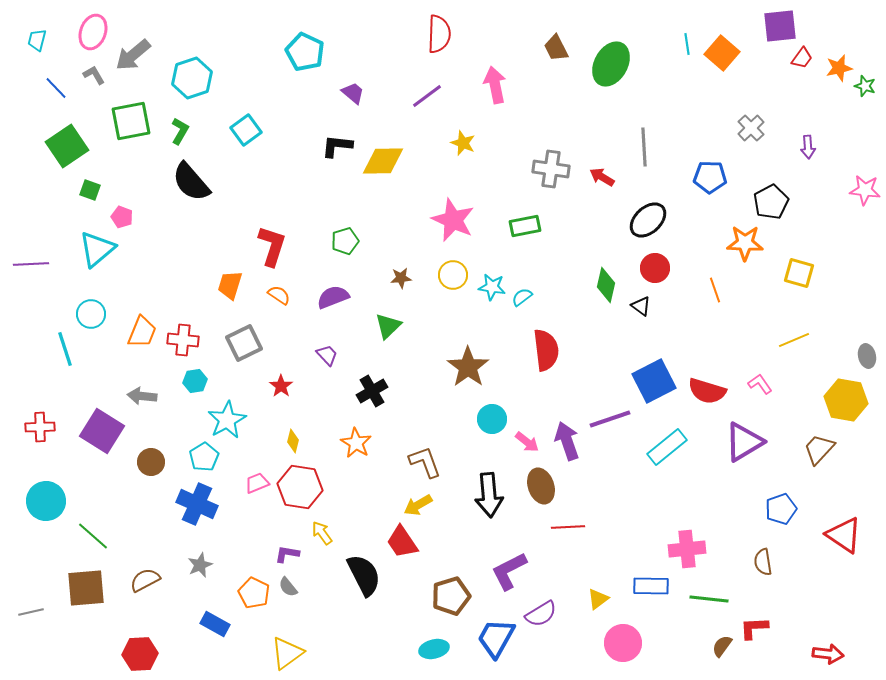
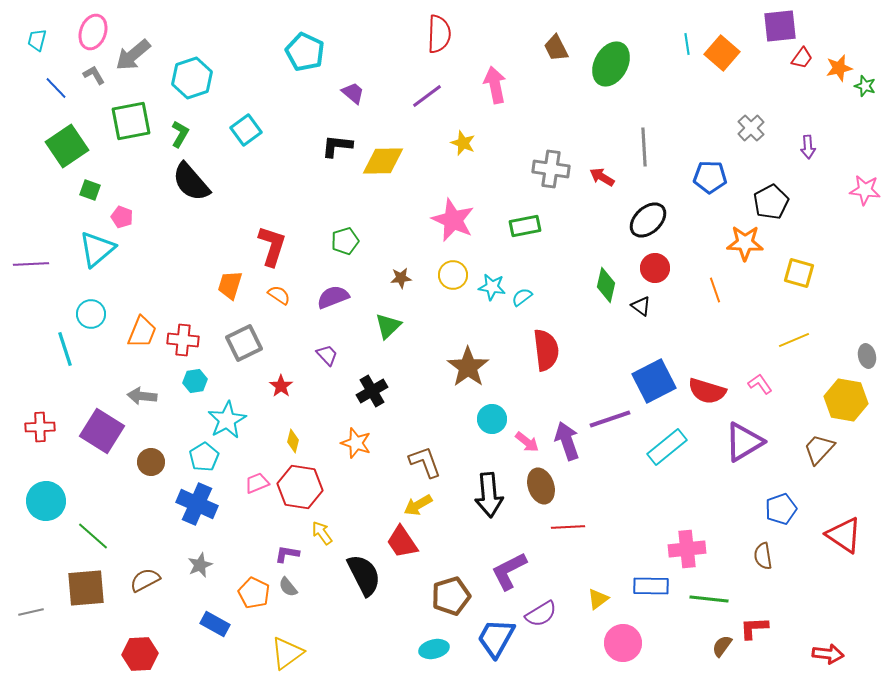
green L-shape at (180, 131): moved 3 px down
orange star at (356, 443): rotated 12 degrees counterclockwise
brown semicircle at (763, 562): moved 6 px up
